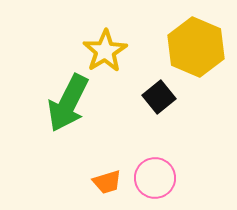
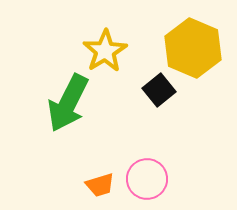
yellow hexagon: moved 3 px left, 1 px down
black square: moved 7 px up
pink circle: moved 8 px left, 1 px down
orange trapezoid: moved 7 px left, 3 px down
